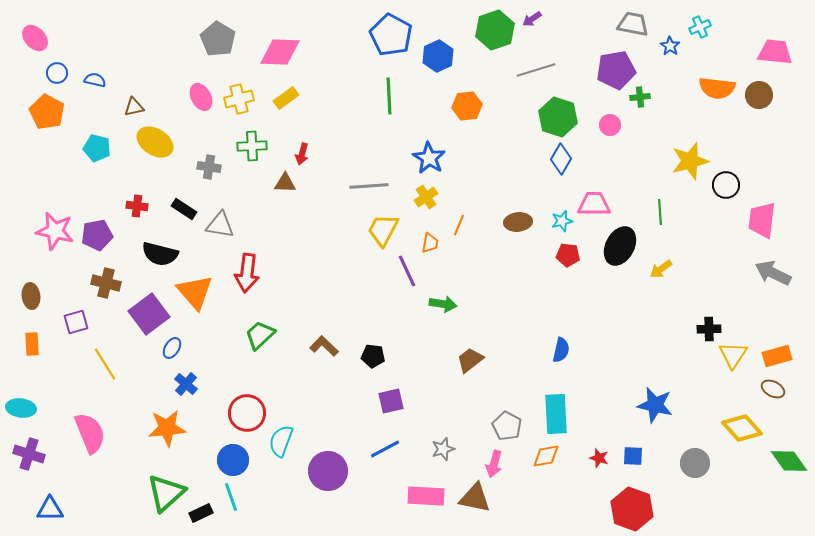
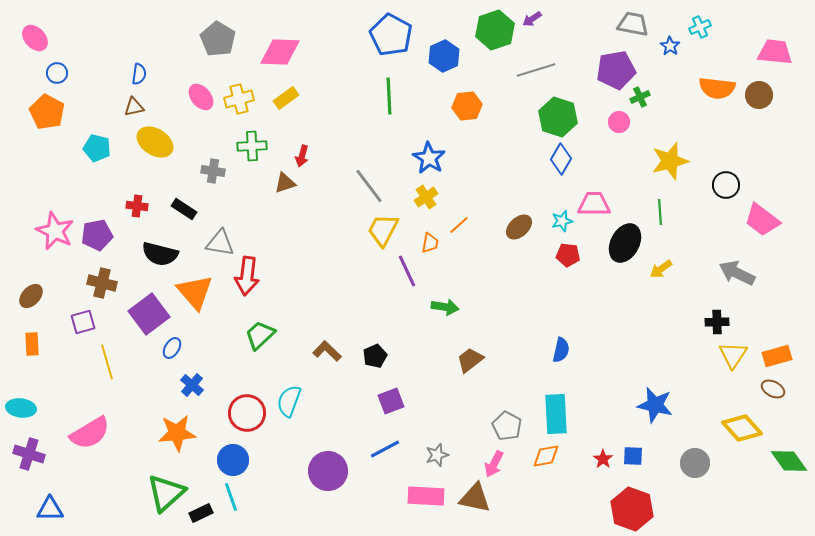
blue hexagon at (438, 56): moved 6 px right
blue semicircle at (95, 80): moved 44 px right, 6 px up; rotated 85 degrees clockwise
pink ellipse at (201, 97): rotated 12 degrees counterclockwise
green cross at (640, 97): rotated 18 degrees counterclockwise
pink circle at (610, 125): moved 9 px right, 3 px up
red arrow at (302, 154): moved 2 px down
yellow star at (690, 161): moved 20 px left
gray cross at (209, 167): moved 4 px right, 4 px down
brown triangle at (285, 183): rotated 20 degrees counterclockwise
gray line at (369, 186): rotated 57 degrees clockwise
pink trapezoid at (762, 220): rotated 60 degrees counterclockwise
brown ellipse at (518, 222): moved 1 px right, 5 px down; rotated 36 degrees counterclockwise
gray triangle at (220, 225): moved 18 px down
orange line at (459, 225): rotated 25 degrees clockwise
pink star at (55, 231): rotated 12 degrees clockwise
black ellipse at (620, 246): moved 5 px right, 3 px up
red arrow at (247, 273): moved 3 px down
gray arrow at (773, 273): moved 36 px left
brown cross at (106, 283): moved 4 px left
brown ellipse at (31, 296): rotated 50 degrees clockwise
green arrow at (443, 304): moved 2 px right, 3 px down
purple square at (76, 322): moved 7 px right
black cross at (709, 329): moved 8 px right, 7 px up
brown L-shape at (324, 346): moved 3 px right, 5 px down
black pentagon at (373, 356): moved 2 px right; rotated 30 degrees counterclockwise
yellow line at (105, 364): moved 2 px right, 2 px up; rotated 16 degrees clockwise
blue cross at (186, 384): moved 6 px right, 1 px down
purple square at (391, 401): rotated 8 degrees counterclockwise
orange star at (167, 428): moved 10 px right, 5 px down
pink semicircle at (90, 433): rotated 81 degrees clockwise
cyan semicircle at (281, 441): moved 8 px right, 40 px up
gray star at (443, 449): moved 6 px left, 6 px down
red star at (599, 458): moved 4 px right, 1 px down; rotated 18 degrees clockwise
pink arrow at (494, 464): rotated 12 degrees clockwise
